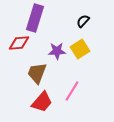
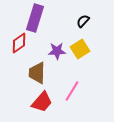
red diamond: rotated 30 degrees counterclockwise
brown trapezoid: rotated 20 degrees counterclockwise
